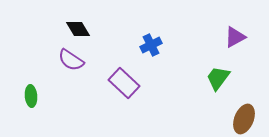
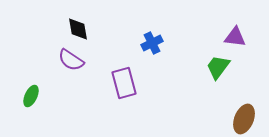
black diamond: rotated 20 degrees clockwise
purple triangle: rotated 35 degrees clockwise
blue cross: moved 1 px right, 2 px up
green trapezoid: moved 11 px up
purple rectangle: rotated 32 degrees clockwise
green ellipse: rotated 30 degrees clockwise
